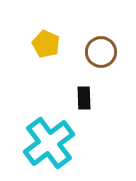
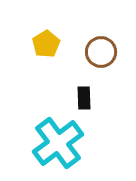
yellow pentagon: rotated 16 degrees clockwise
cyan cross: moved 9 px right
